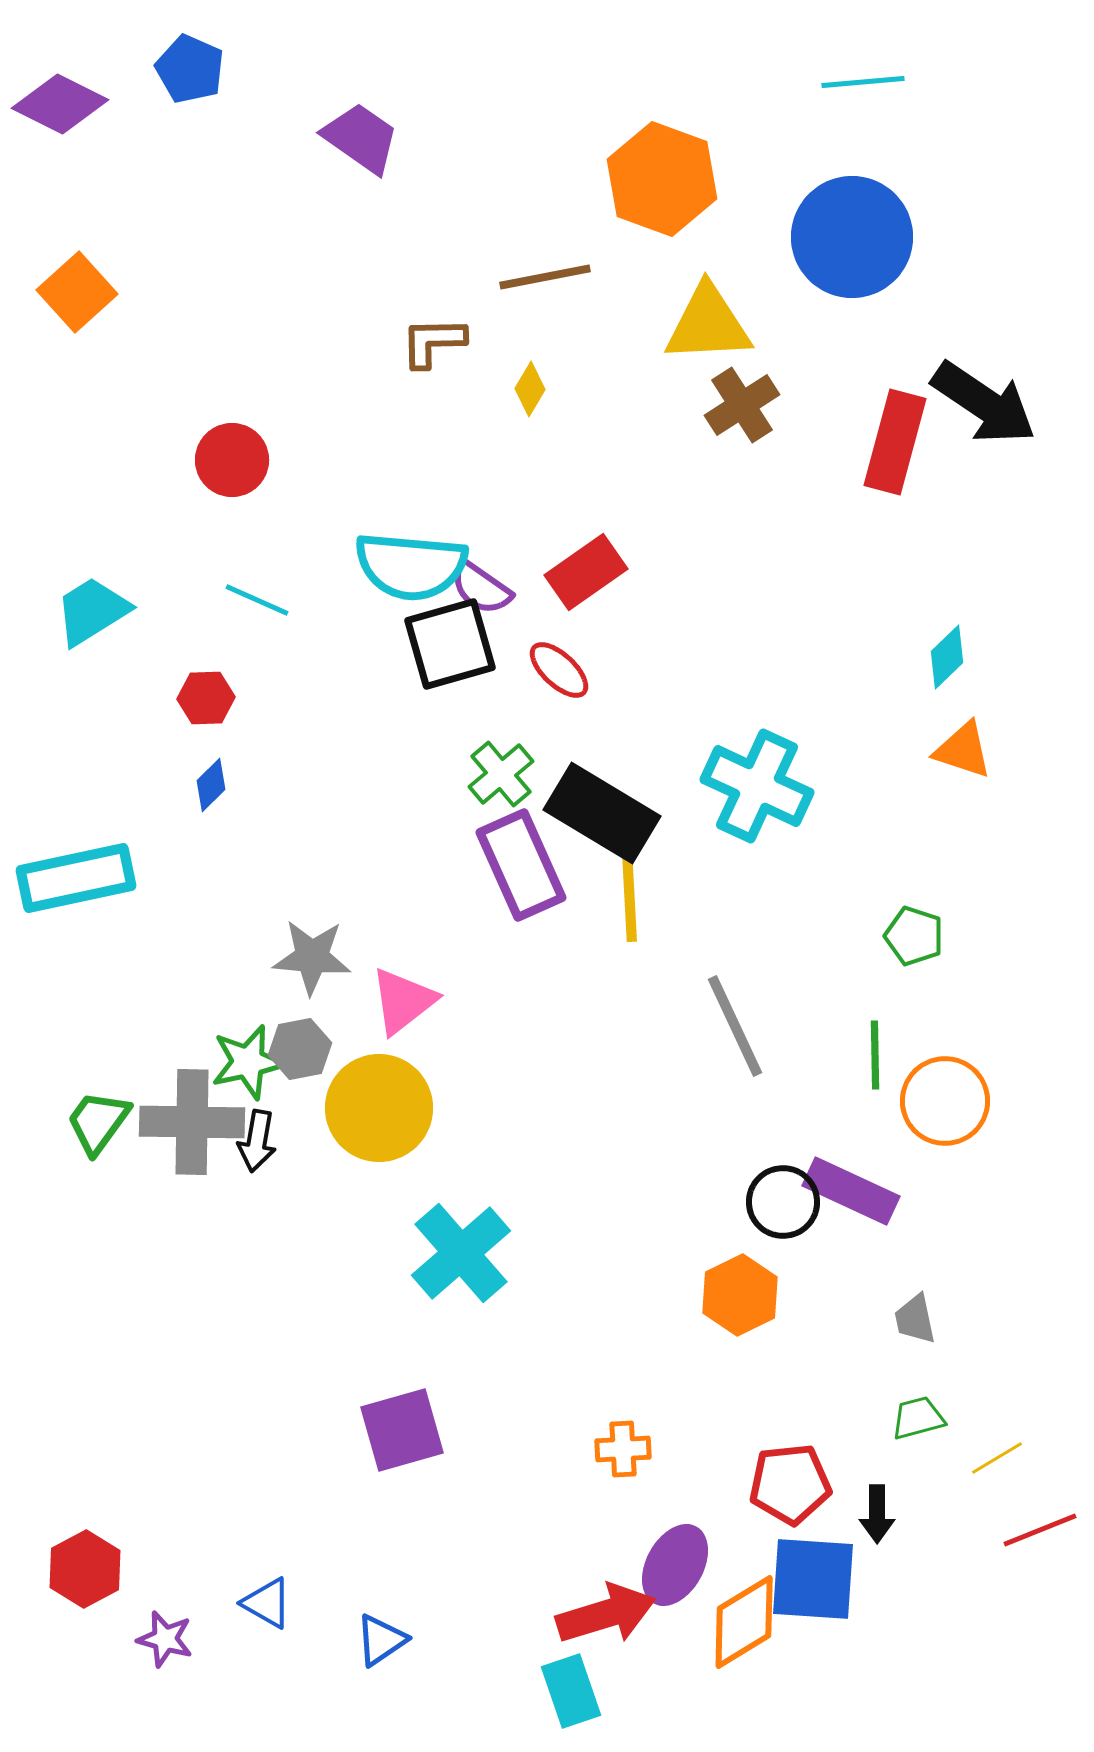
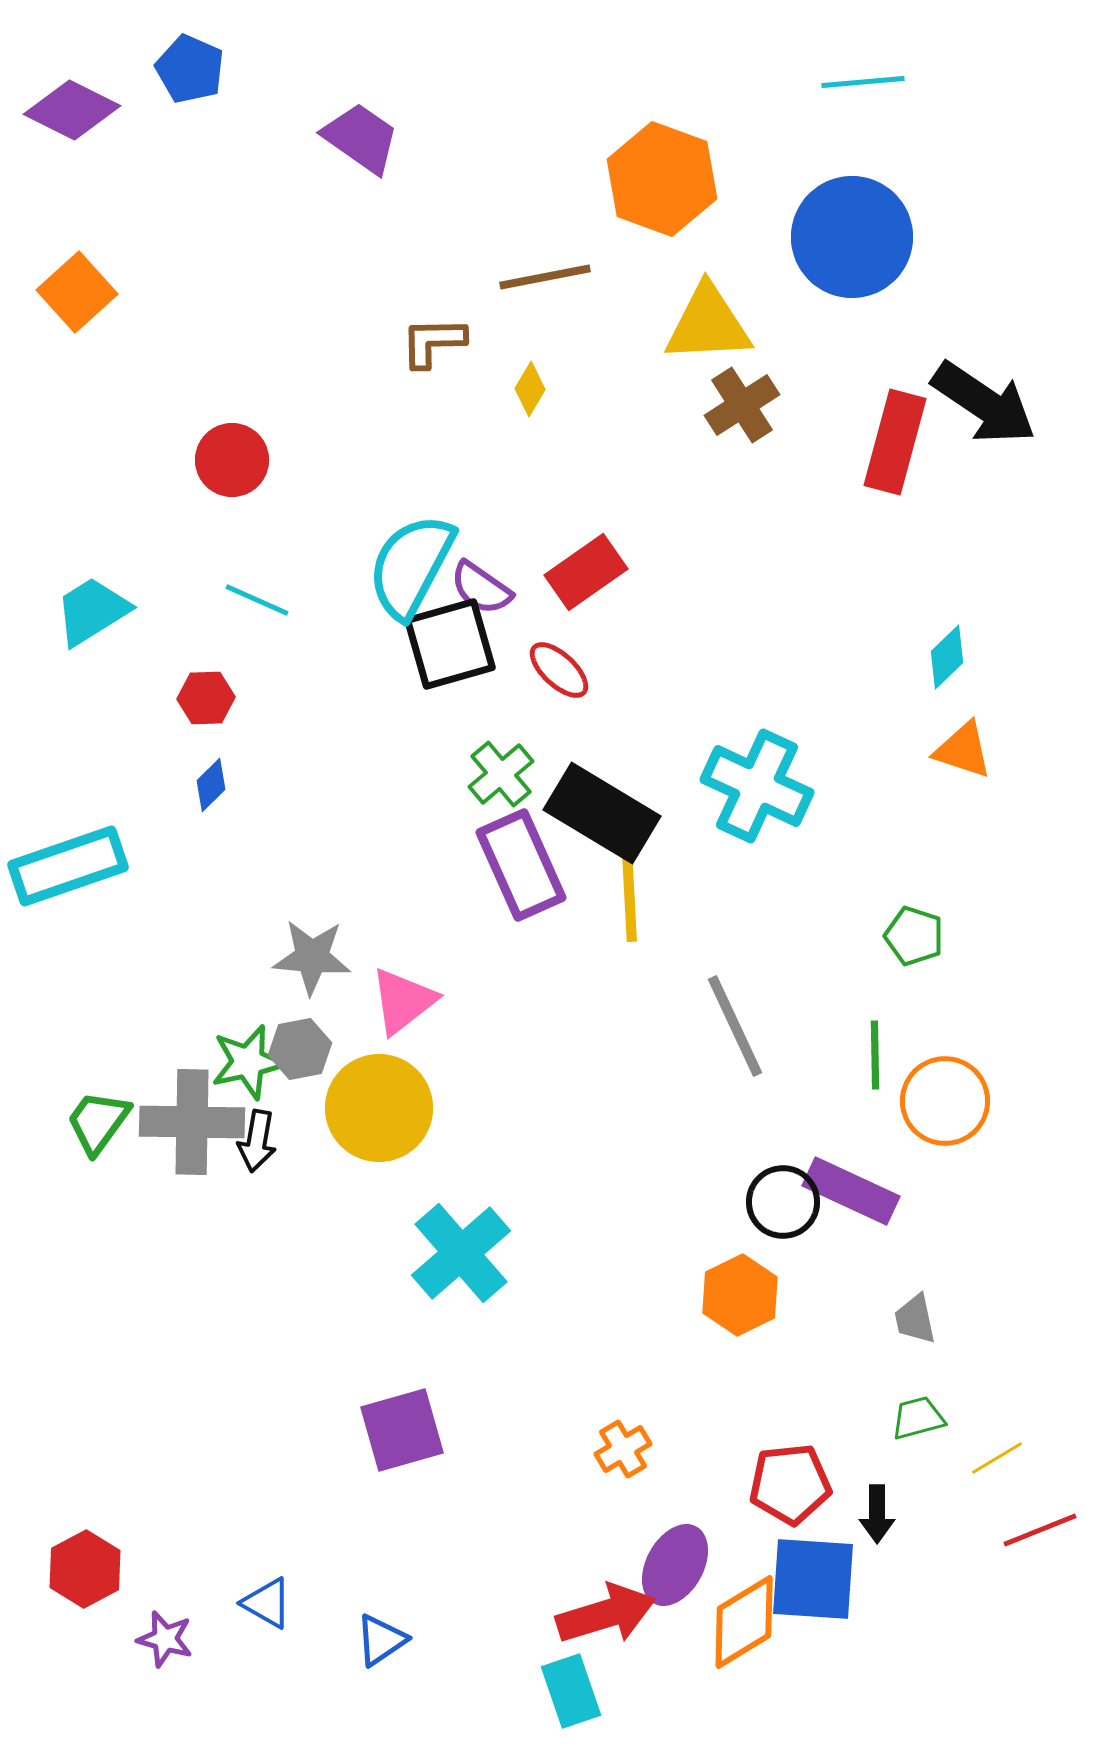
purple diamond at (60, 104): moved 12 px right, 6 px down
cyan semicircle at (411, 566): rotated 113 degrees clockwise
cyan rectangle at (76, 878): moved 8 px left, 12 px up; rotated 7 degrees counterclockwise
orange cross at (623, 1449): rotated 28 degrees counterclockwise
